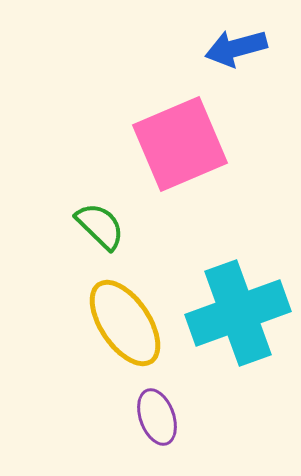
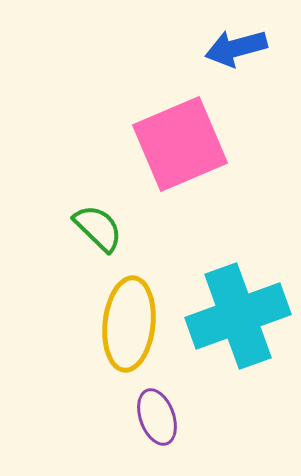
green semicircle: moved 2 px left, 2 px down
cyan cross: moved 3 px down
yellow ellipse: moved 4 px right, 1 px down; rotated 40 degrees clockwise
